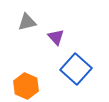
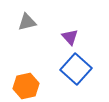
purple triangle: moved 14 px right
orange hexagon: rotated 25 degrees clockwise
